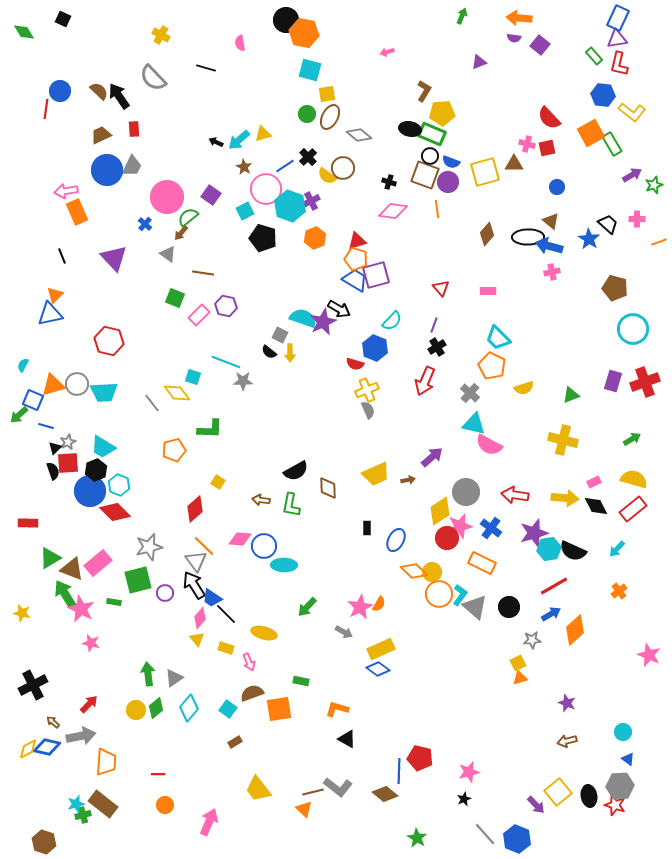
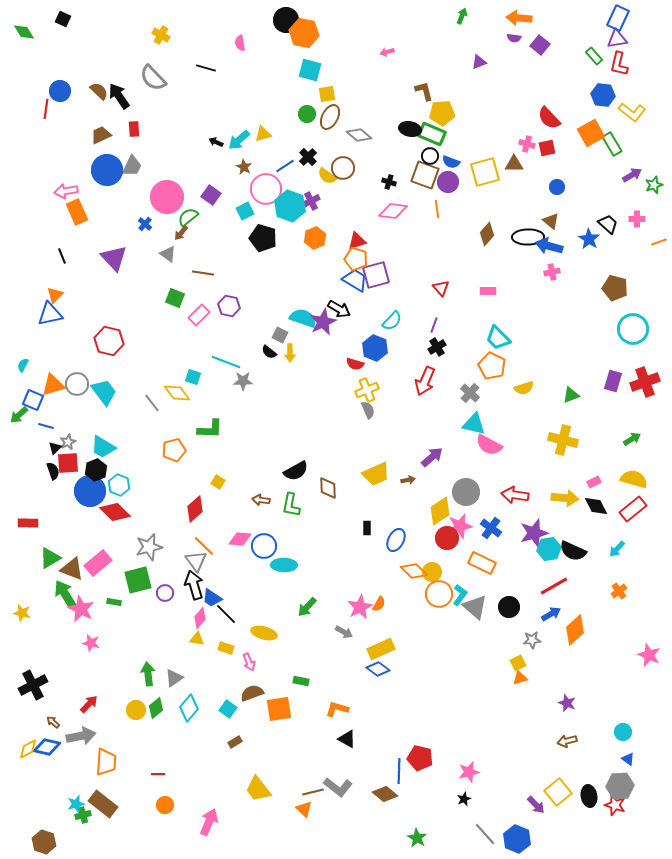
brown L-shape at (424, 91): rotated 45 degrees counterclockwise
purple hexagon at (226, 306): moved 3 px right
cyan trapezoid at (104, 392): rotated 124 degrees counterclockwise
black arrow at (194, 585): rotated 16 degrees clockwise
yellow triangle at (197, 639): rotated 42 degrees counterclockwise
